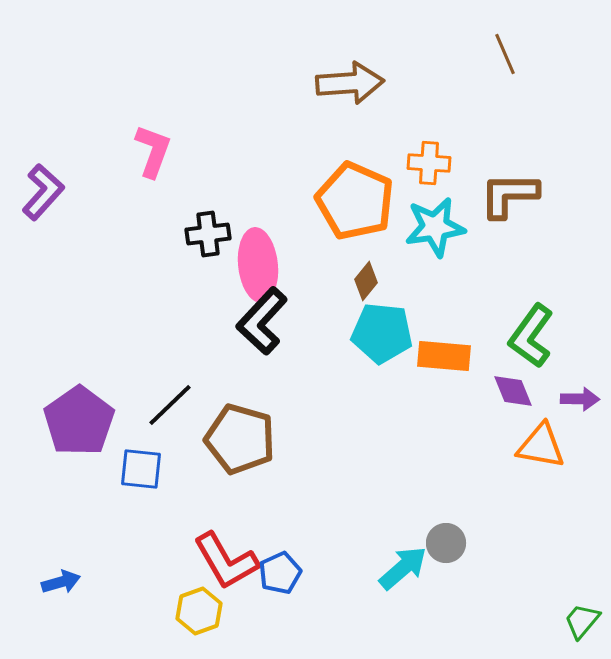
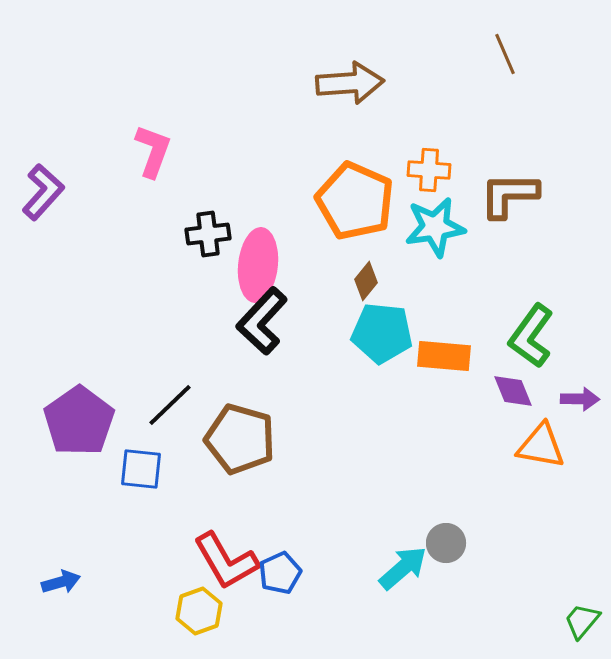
orange cross: moved 7 px down
pink ellipse: rotated 12 degrees clockwise
